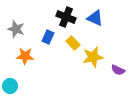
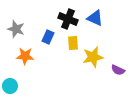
black cross: moved 2 px right, 2 px down
yellow rectangle: rotated 40 degrees clockwise
